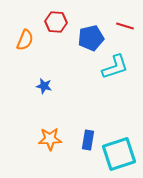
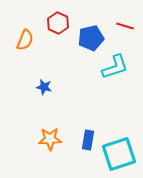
red hexagon: moved 2 px right, 1 px down; rotated 20 degrees clockwise
blue star: moved 1 px down
